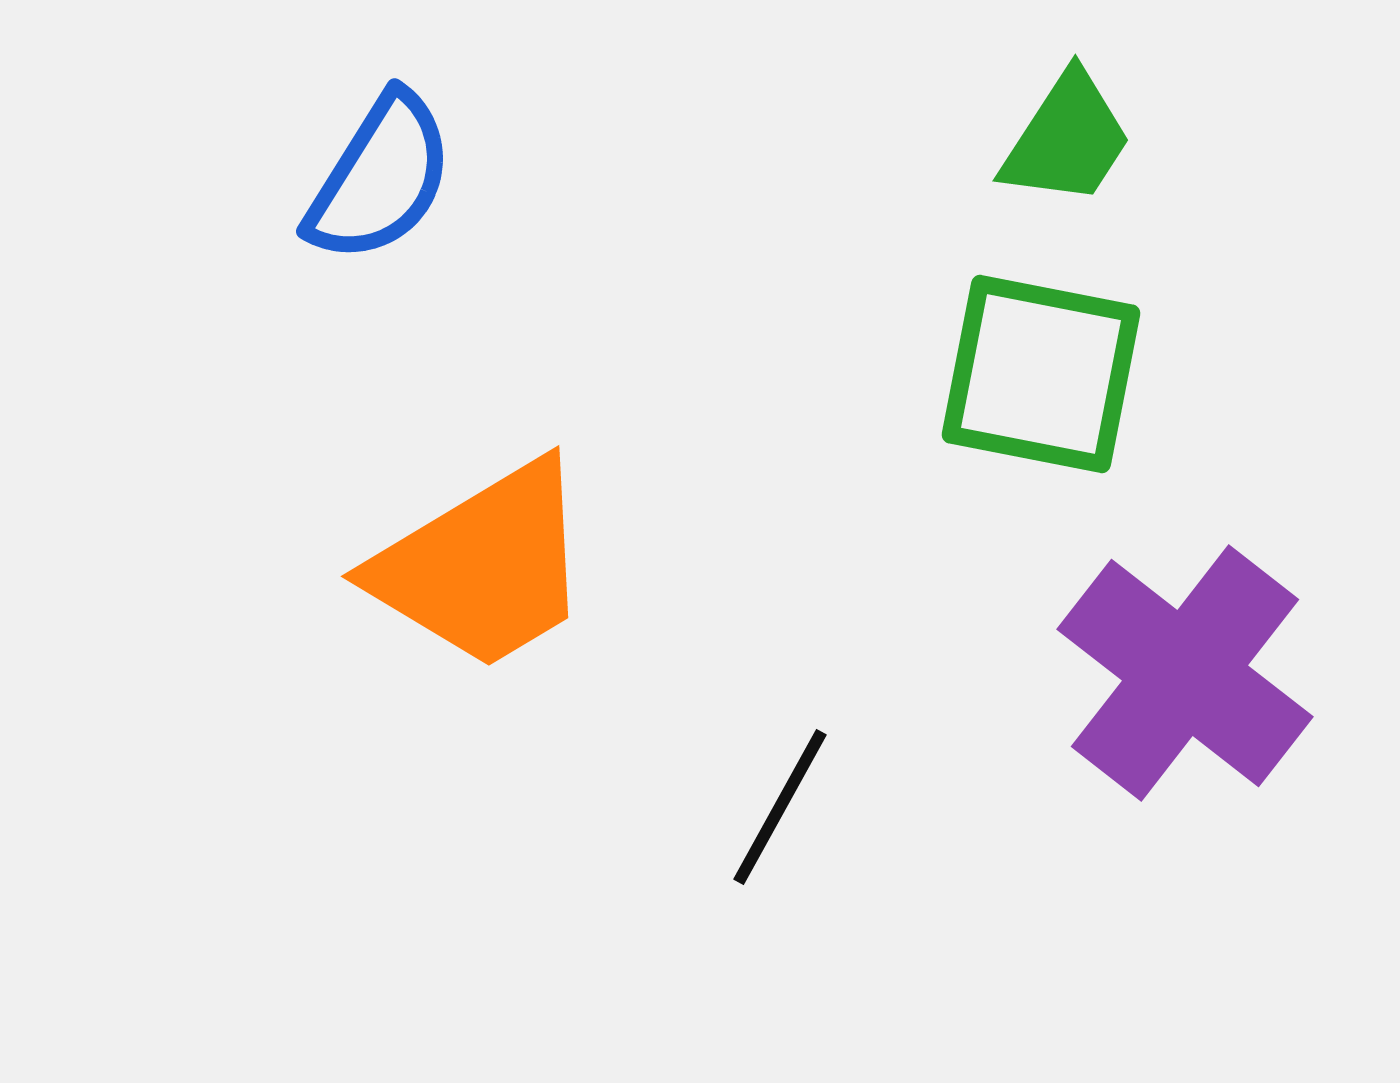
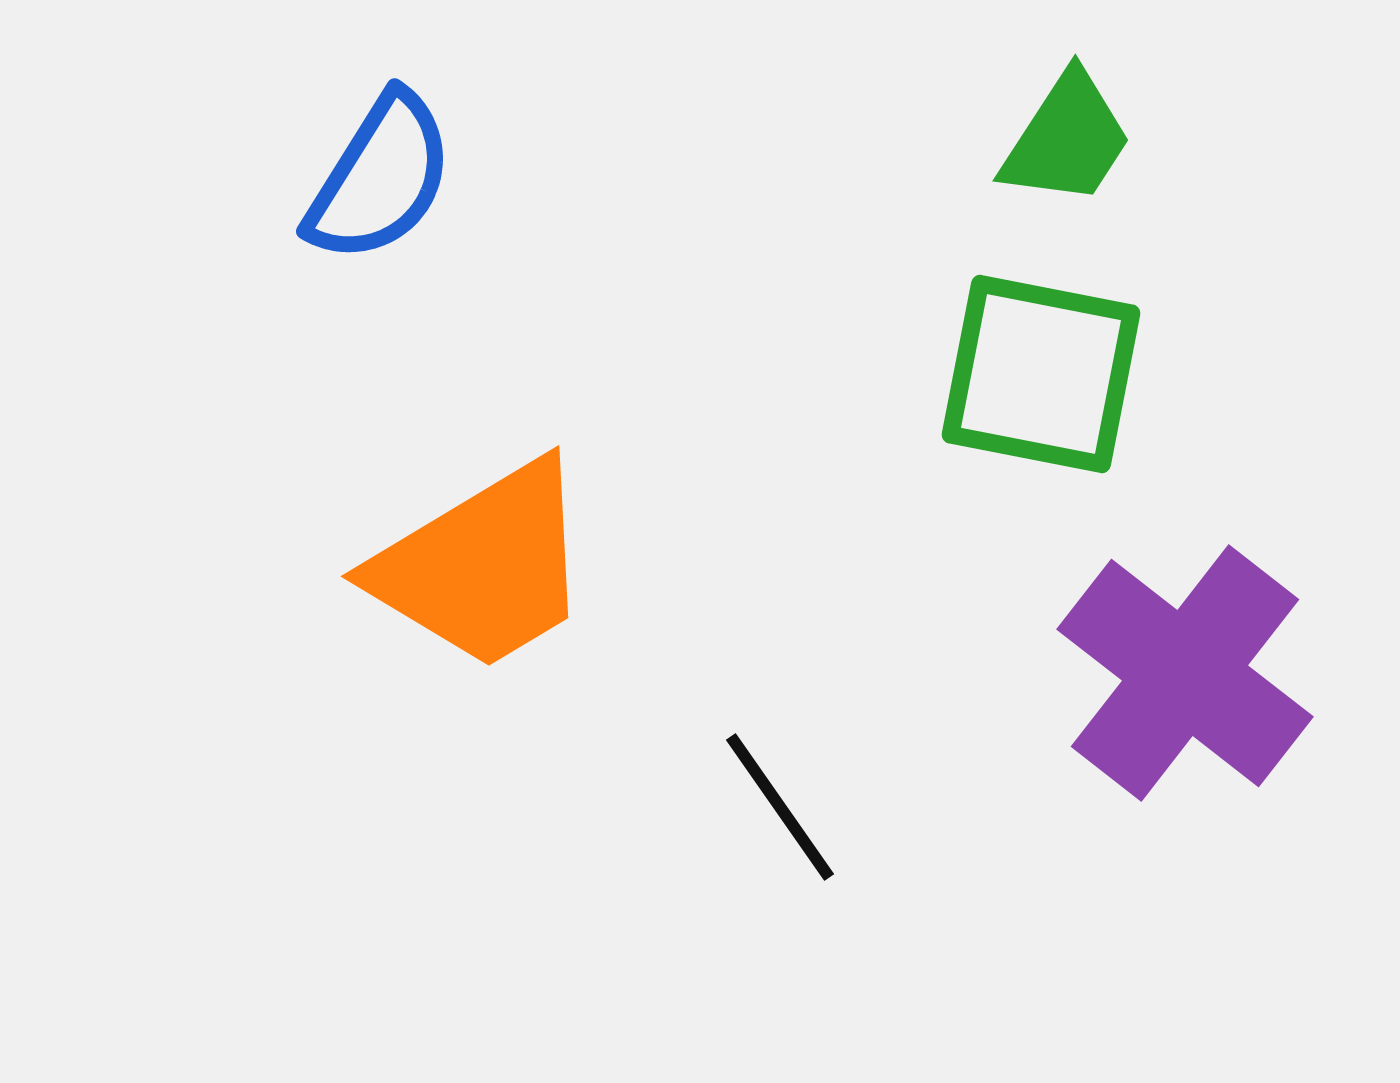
black line: rotated 64 degrees counterclockwise
